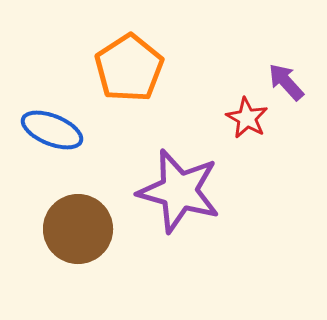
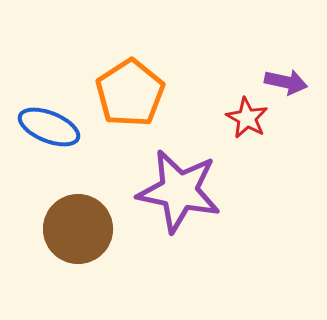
orange pentagon: moved 1 px right, 25 px down
purple arrow: rotated 144 degrees clockwise
blue ellipse: moved 3 px left, 3 px up
purple star: rotated 4 degrees counterclockwise
